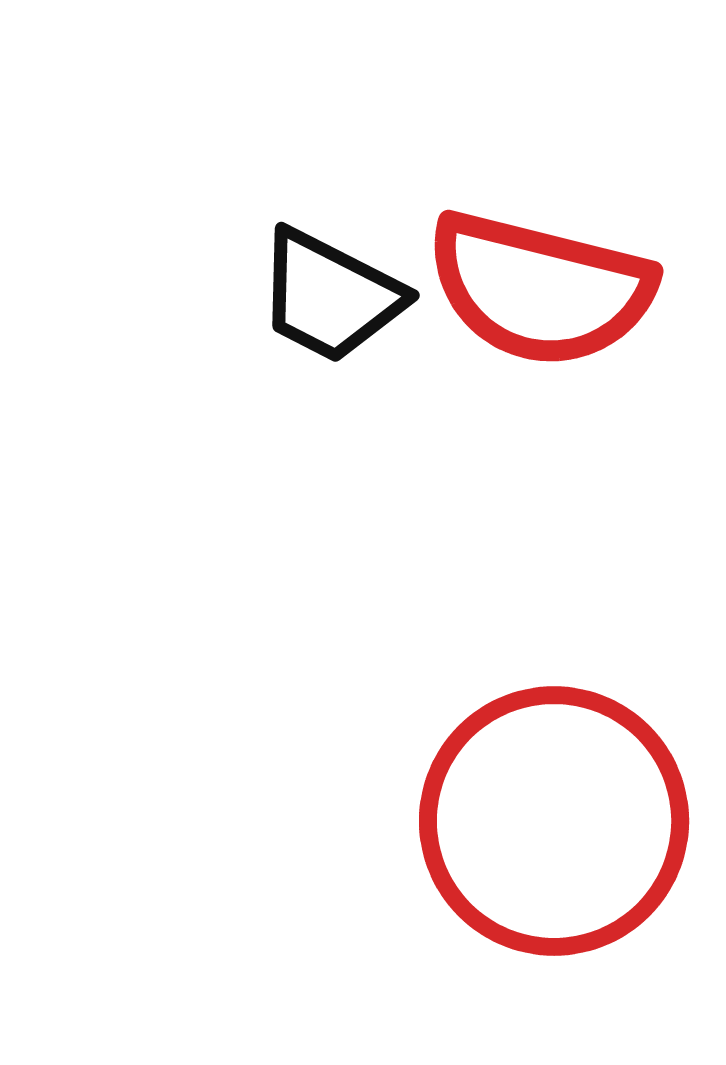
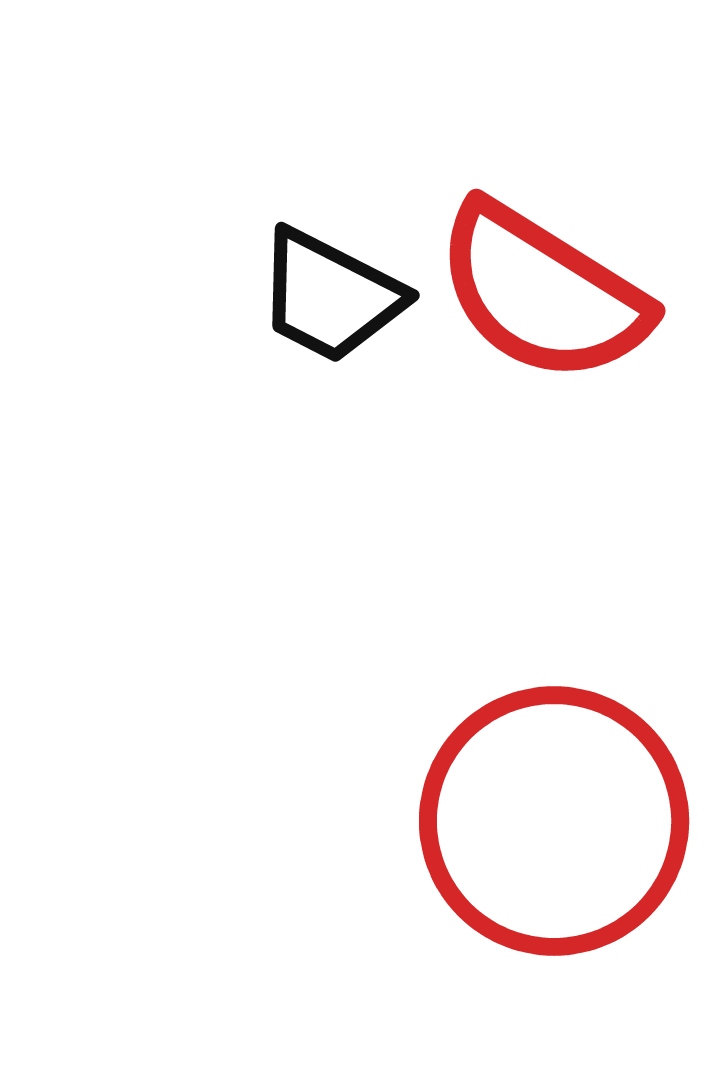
red semicircle: moved 2 px right, 4 px down; rotated 18 degrees clockwise
